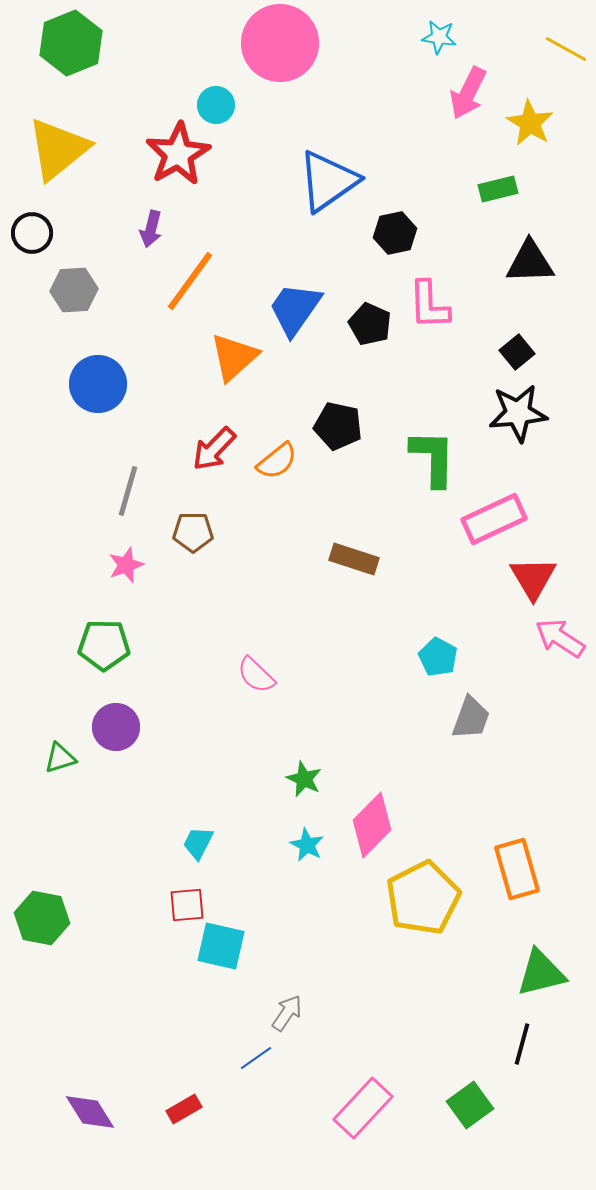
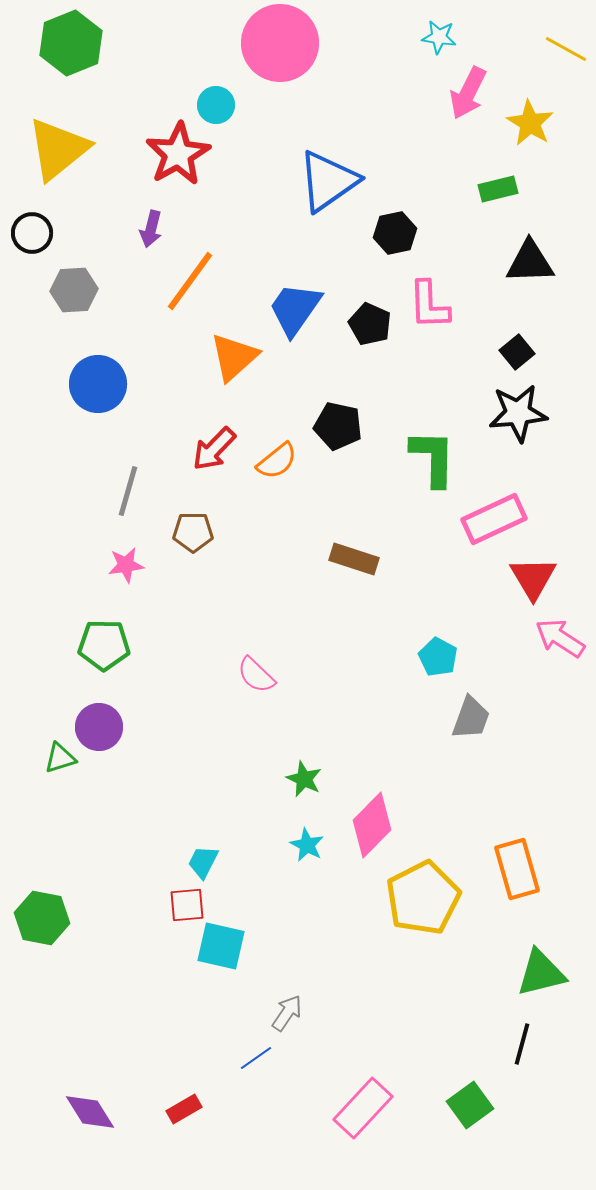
pink star at (126, 565): rotated 12 degrees clockwise
purple circle at (116, 727): moved 17 px left
cyan trapezoid at (198, 843): moved 5 px right, 19 px down
